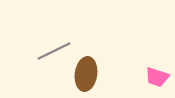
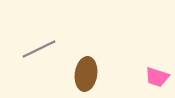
gray line: moved 15 px left, 2 px up
